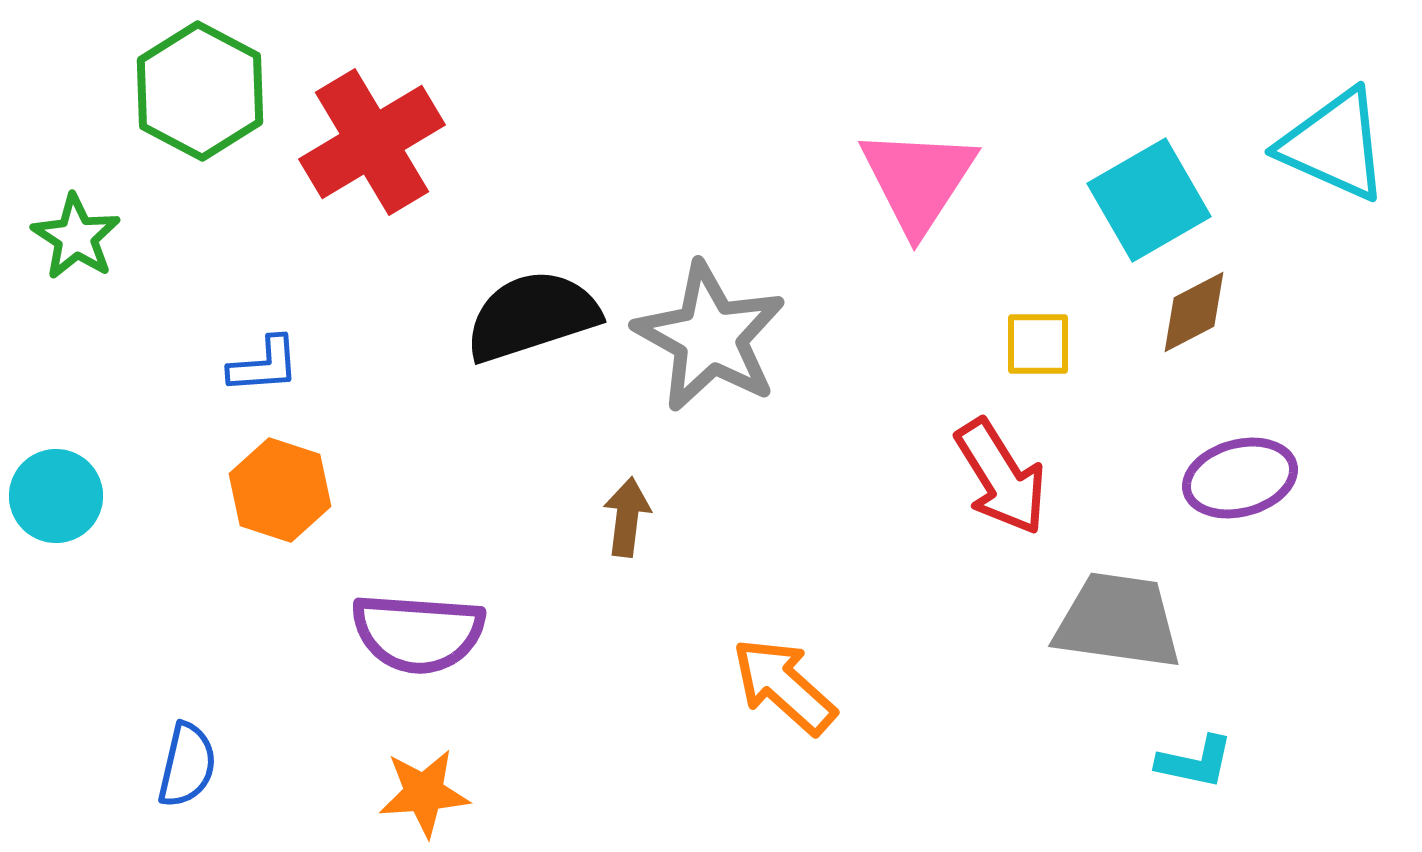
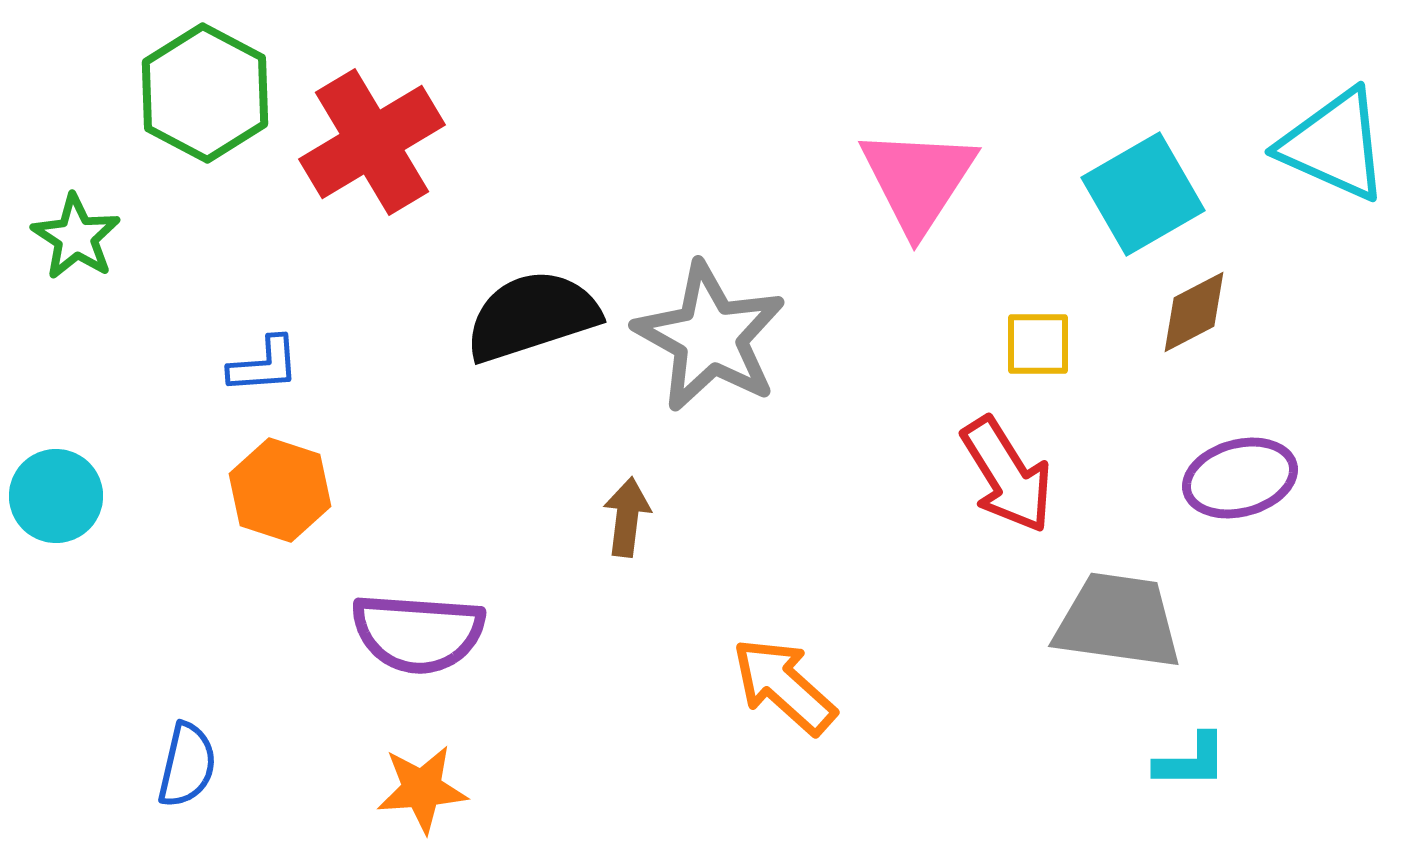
green hexagon: moved 5 px right, 2 px down
cyan square: moved 6 px left, 6 px up
red arrow: moved 6 px right, 2 px up
cyan L-shape: moved 4 px left, 1 px up; rotated 12 degrees counterclockwise
orange star: moved 2 px left, 4 px up
